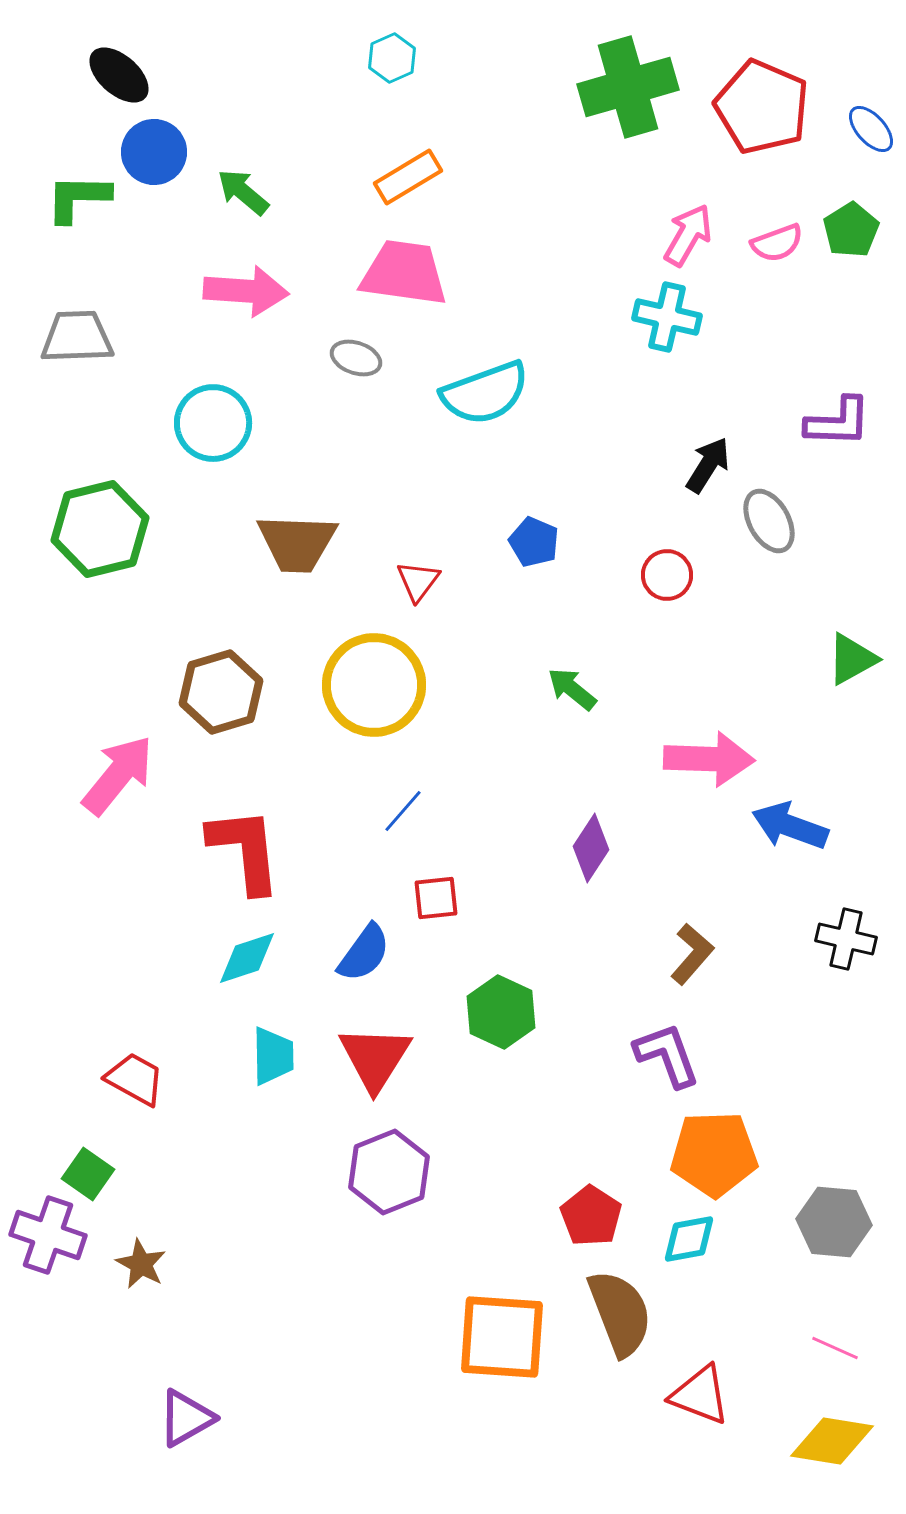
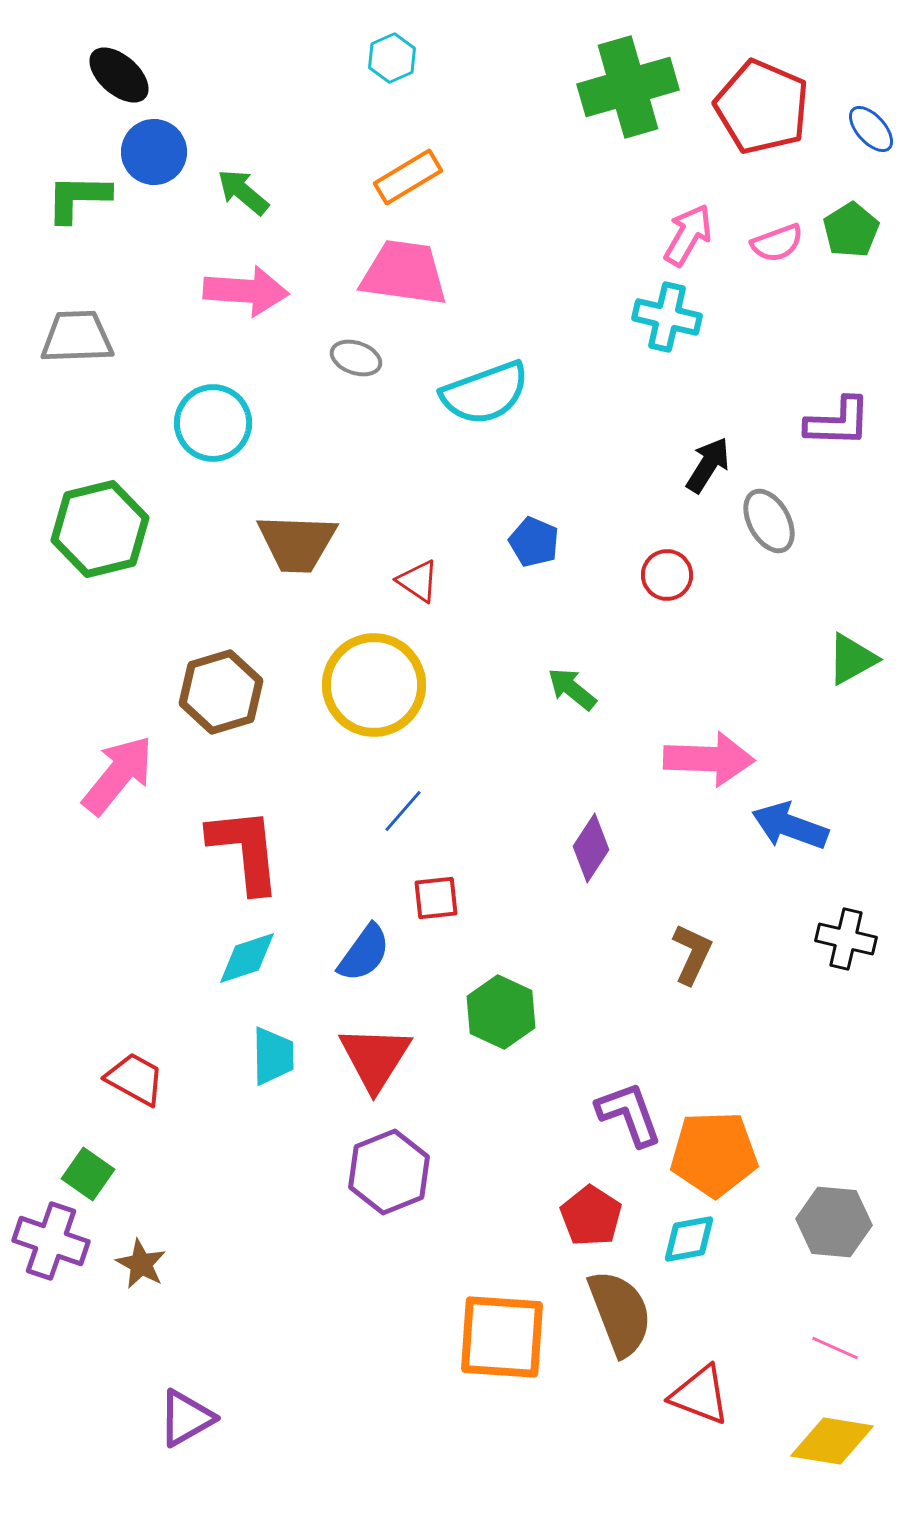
red triangle at (418, 581): rotated 33 degrees counterclockwise
brown L-shape at (692, 954): rotated 16 degrees counterclockwise
purple L-shape at (667, 1055): moved 38 px left, 59 px down
purple cross at (48, 1235): moved 3 px right, 6 px down
